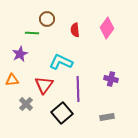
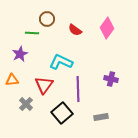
red semicircle: rotated 48 degrees counterclockwise
gray rectangle: moved 6 px left
